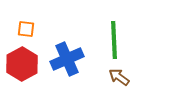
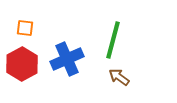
orange square: moved 1 px left, 1 px up
green line: moved 1 px left; rotated 18 degrees clockwise
